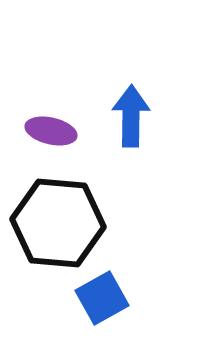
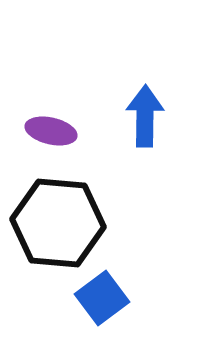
blue arrow: moved 14 px right
blue square: rotated 8 degrees counterclockwise
